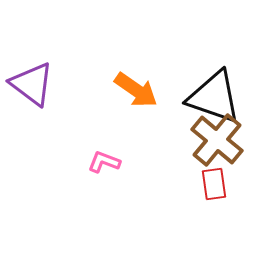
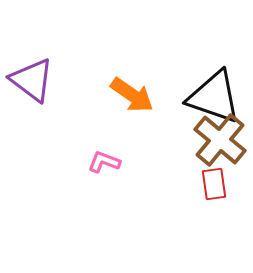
purple triangle: moved 4 px up
orange arrow: moved 4 px left, 5 px down
brown cross: moved 3 px right
